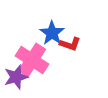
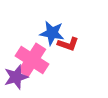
blue star: rotated 25 degrees counterclockwise
red L-shape: moved 2 px left
